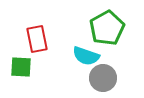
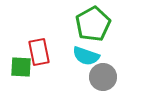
green pentagon: moved 14 px left, 4 px up
red rectangle: moved 2 px right, 13 px down
gray circle: moved 1 px up
